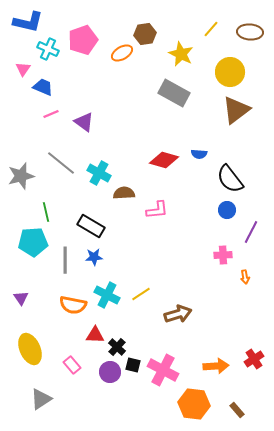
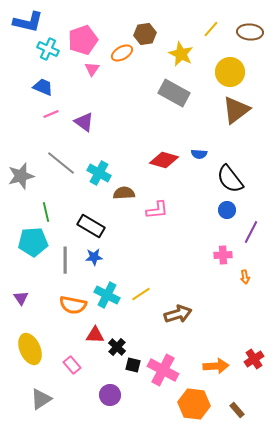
pink triangle at (23, 69): moved 69 px right
purple circle at (110, 372): moved 23 px down
